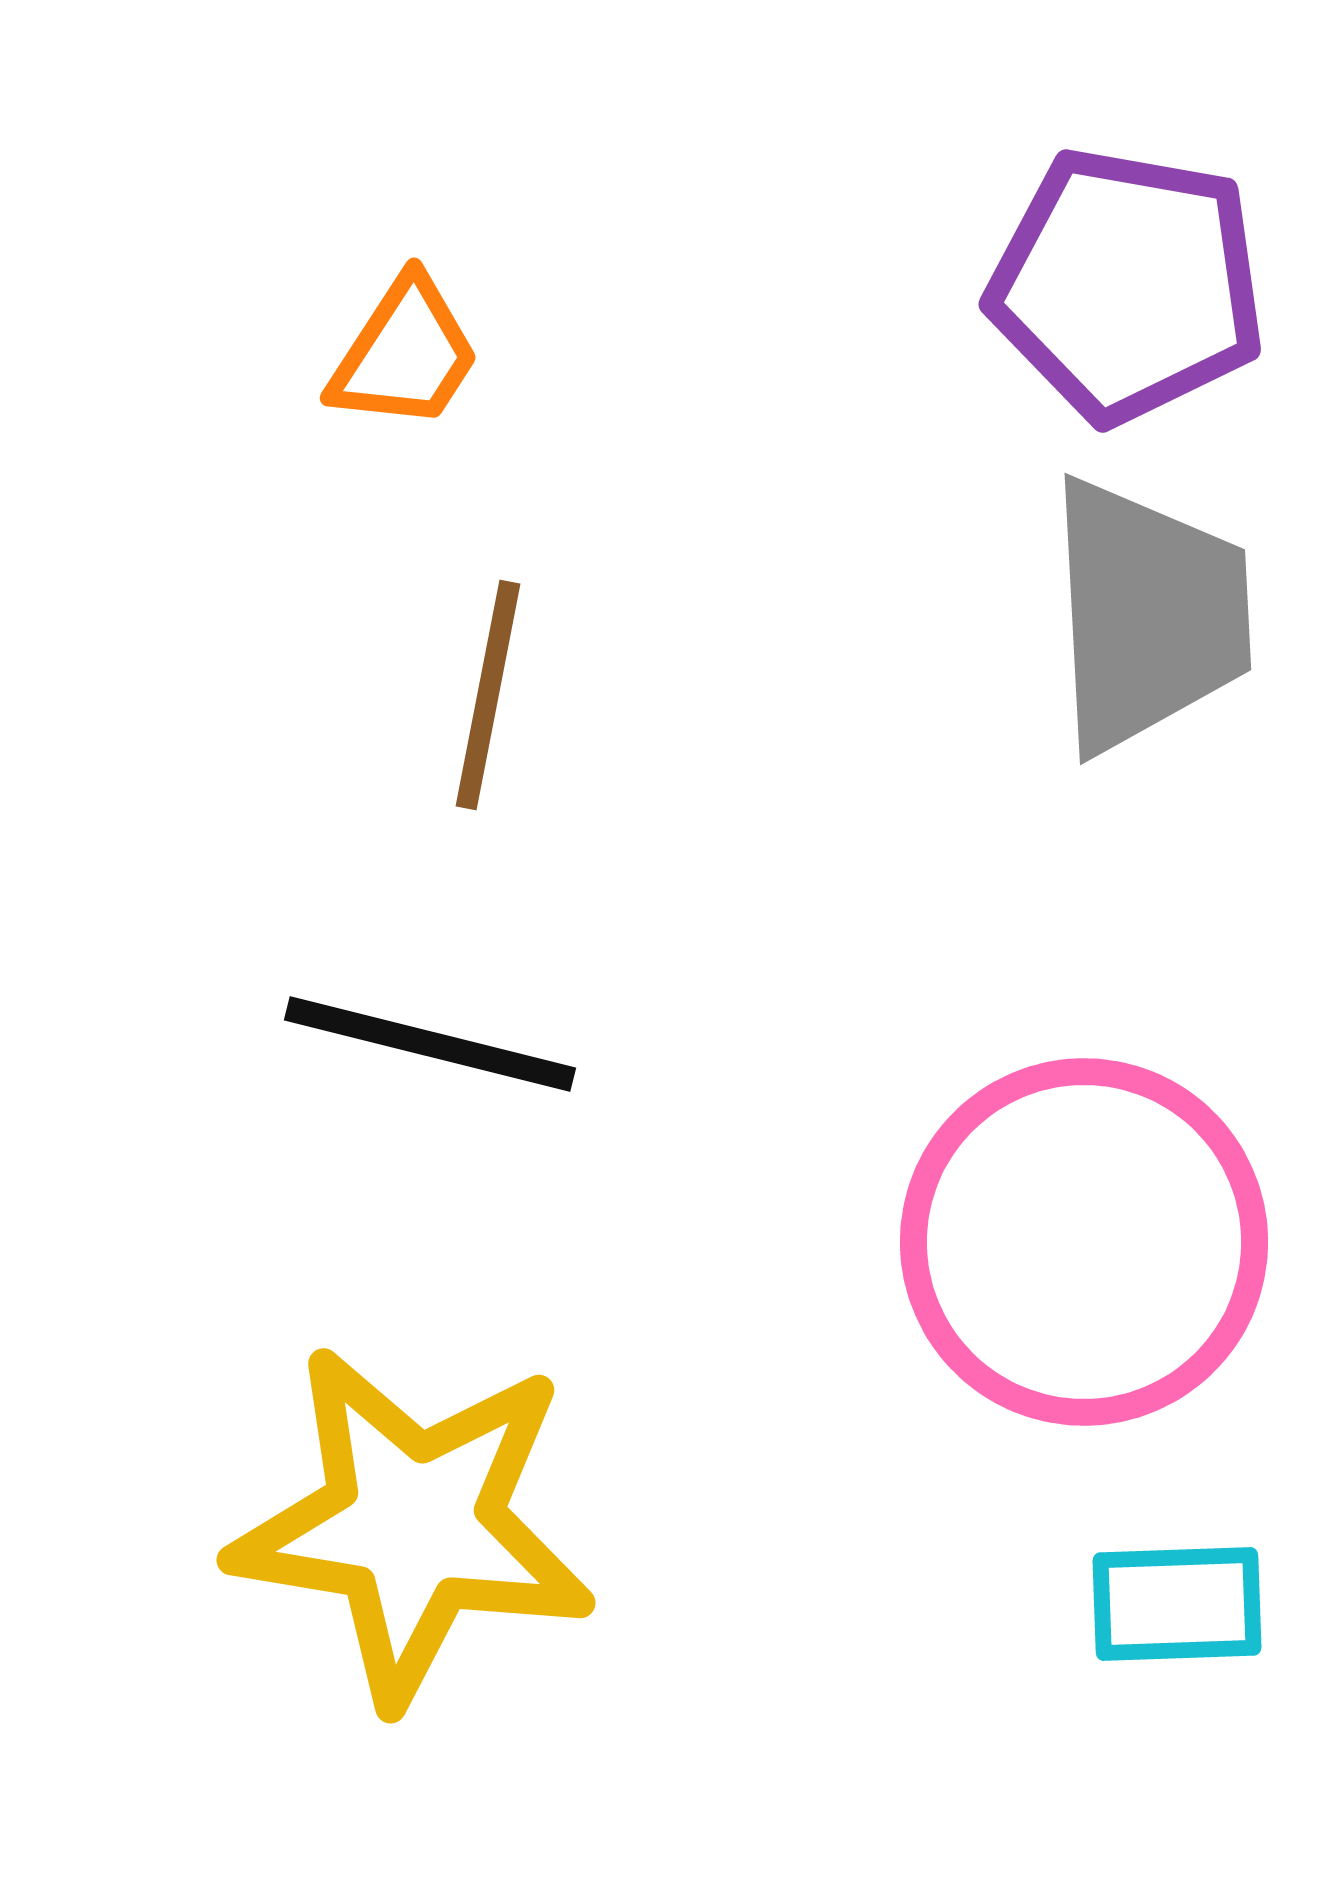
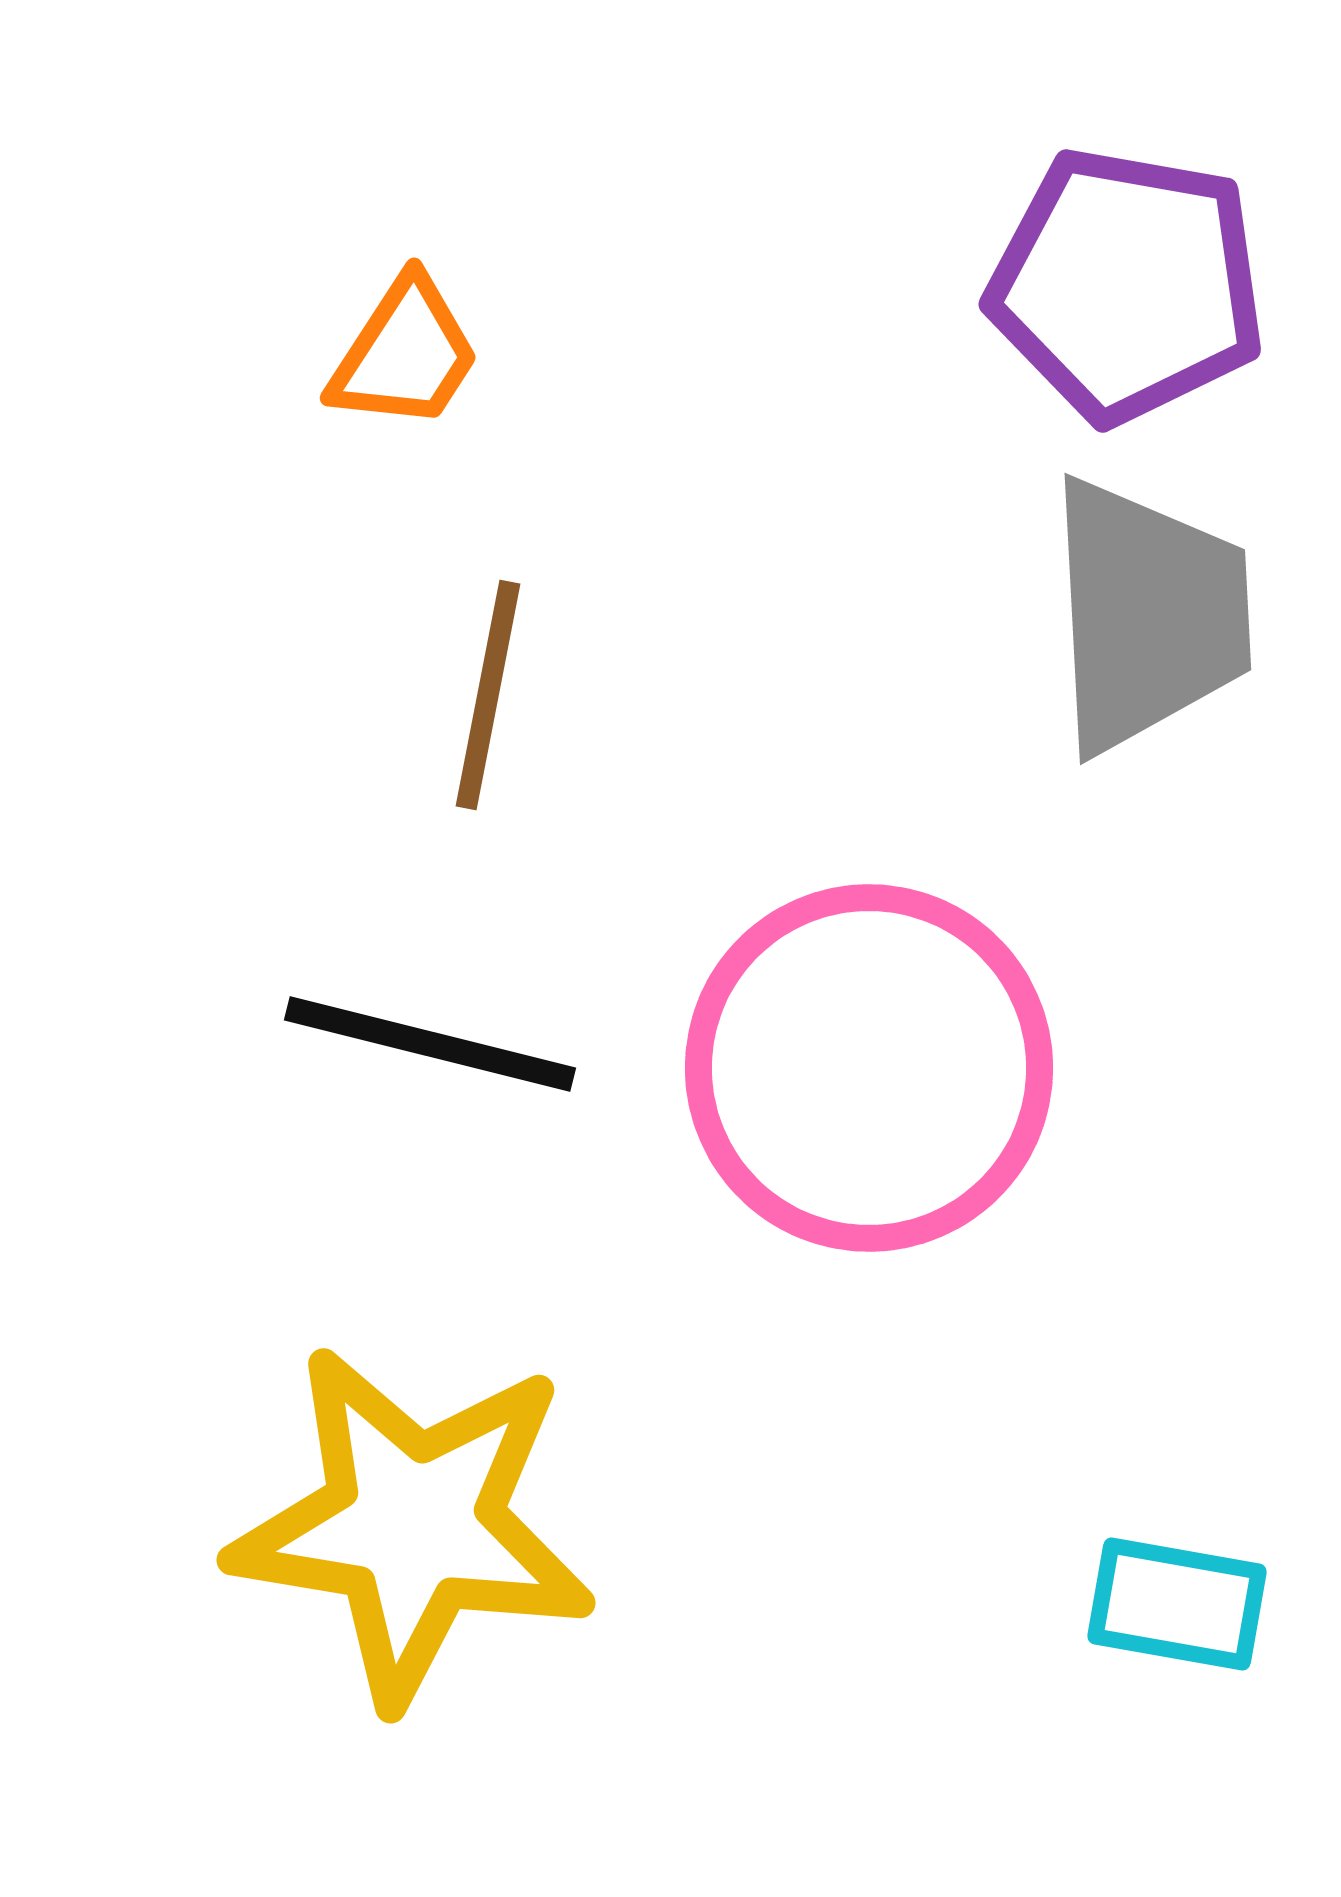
pink circle: moved 215 px left, 174 px up
cyan rectangle: rotated 12 degrees clockwise
